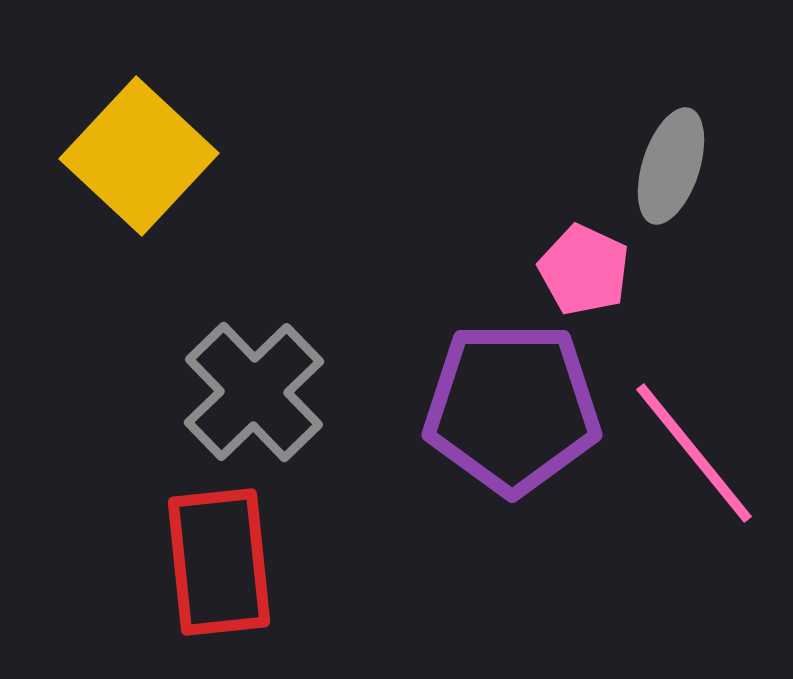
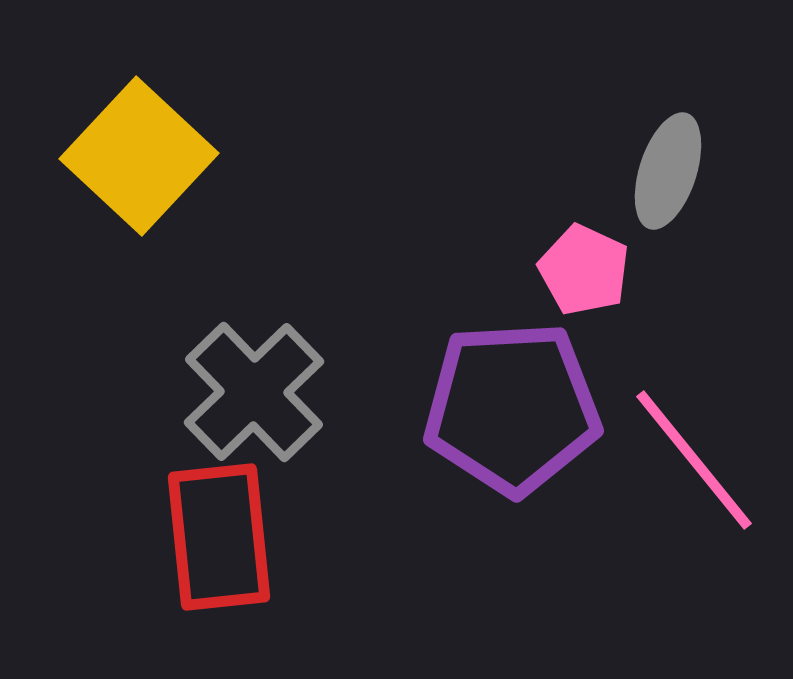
gray ellipse: moved 3 px left, 5 px down
purple pentagon: rotated 3 degrees counterclockwise
pink line: moved 7 px down
red rectangle: moved 25 px up
